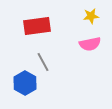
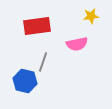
pink semicircle: moved 13 px left
gray line: rotated 48 degrees clockwise
blue hexagon: moved 2 px up; rotated 15 degrees counterclockwise
